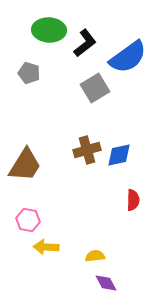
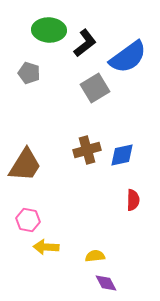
blue diamond: moved 3 px right
